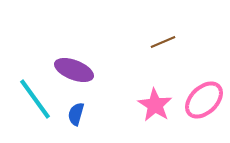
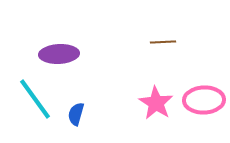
brown line: rotated 20 degrees clockwise
purple ellipse: moved 15 px left, 16 px up; rotated 24 degrees counterclockwise
pink ellipse: rotated 42 degrees clockwise
pink star: moved 1 px right, 2 px up
